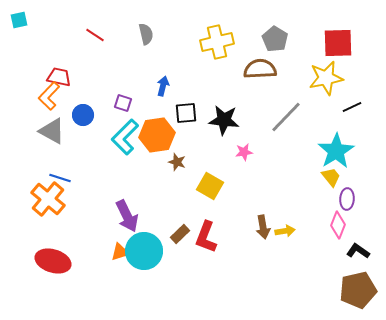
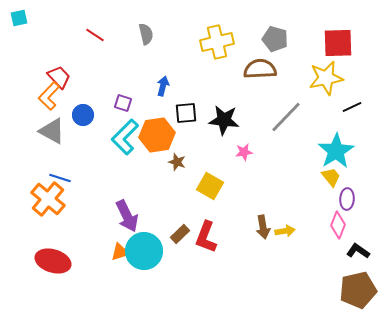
cyan square: moved 2 px up
gray pentagon: rotated 15 degrees counterclockwise
red trapezoid: rotated 35 degrees clockwise
